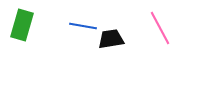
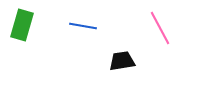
black trapezoid: moved 11 px right, 22 px down
